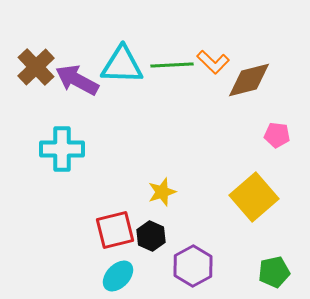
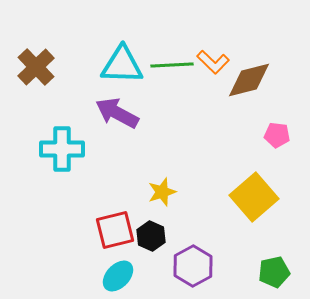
purple arrow: moved 40 px right, 33 px down
